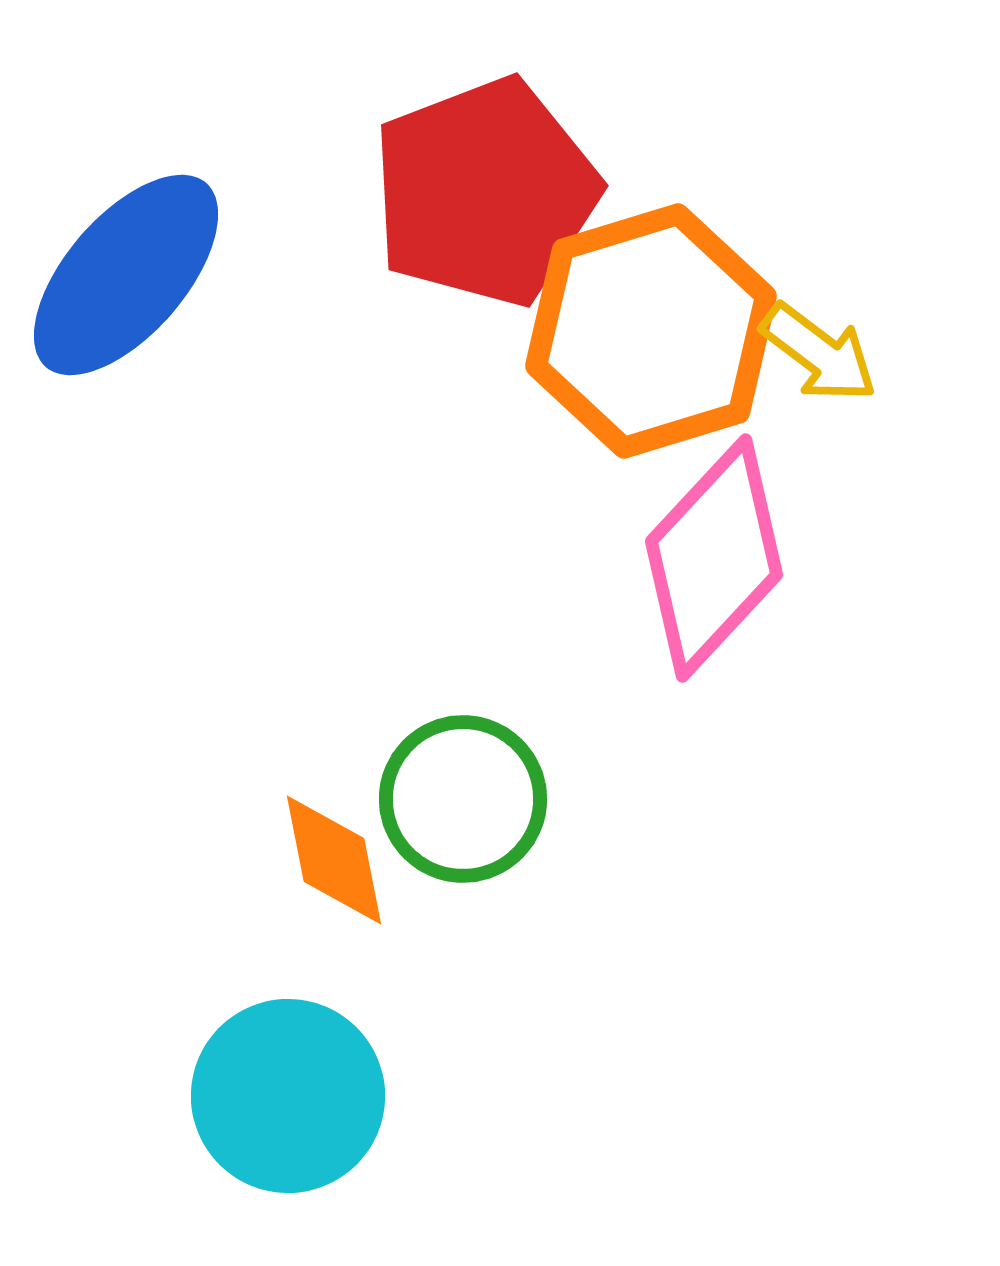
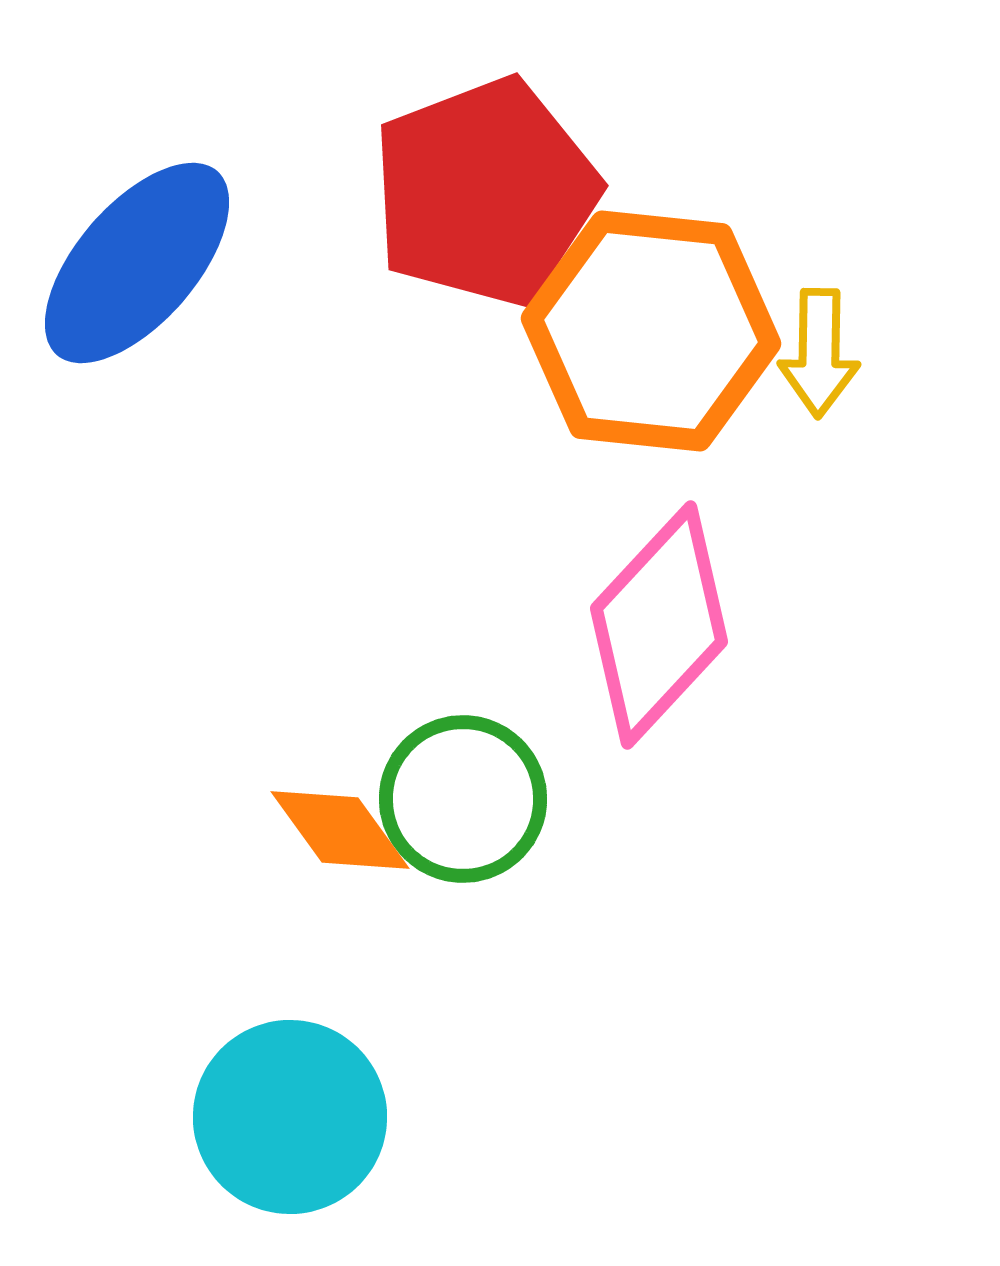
blue ellipse: moved 11 px right, 12 px up
orange hexagon: rotated 23 degrees clockwise
yellow arrow: rotated 54 degrees clockwise
pink diamond: moved 55 px left, 67 px down
orange diamond: moved 6 px right, 30 px up; rotated 25 degrees counterclockwise
cyan circle: moved 2 px right, 21 px down
